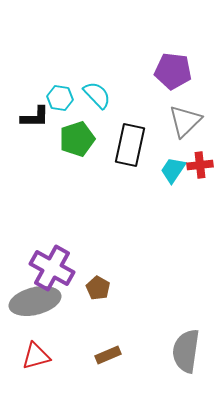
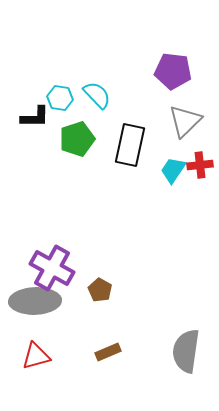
brown pentagon: moved 2 px right, 2 px down
gray ellipse: rotated 12 degrees clockwise
brown rectangle: moved 3 px up
